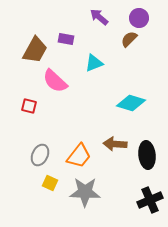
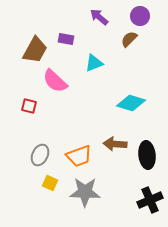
purple circle: moved 1 px right, 2 px up
orange trapezoid: rotated 32 degrees clockwise
